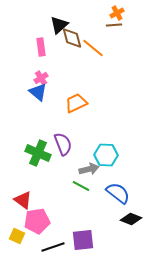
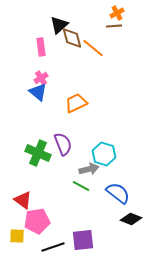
brown line: moved 1 px down
cyan hexagon: moved 2 px left, 1 px up; rotated 15 degrees clockwise
yellow square: rotated 21 degrees counterclockwise
